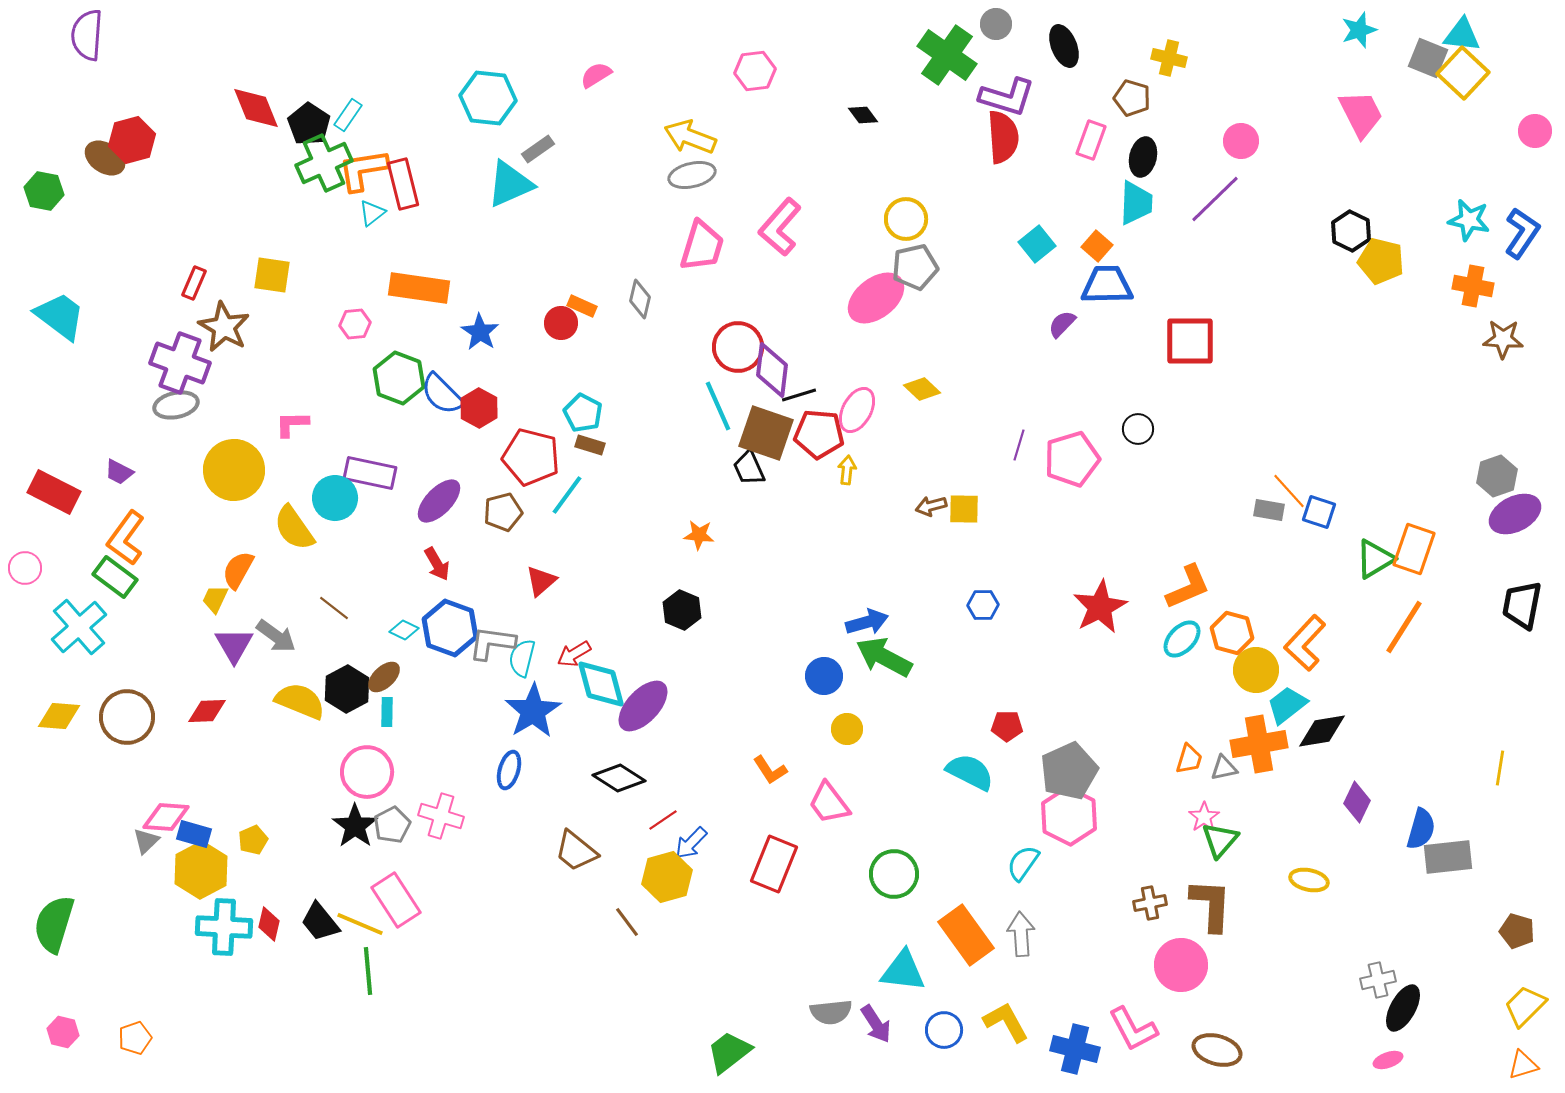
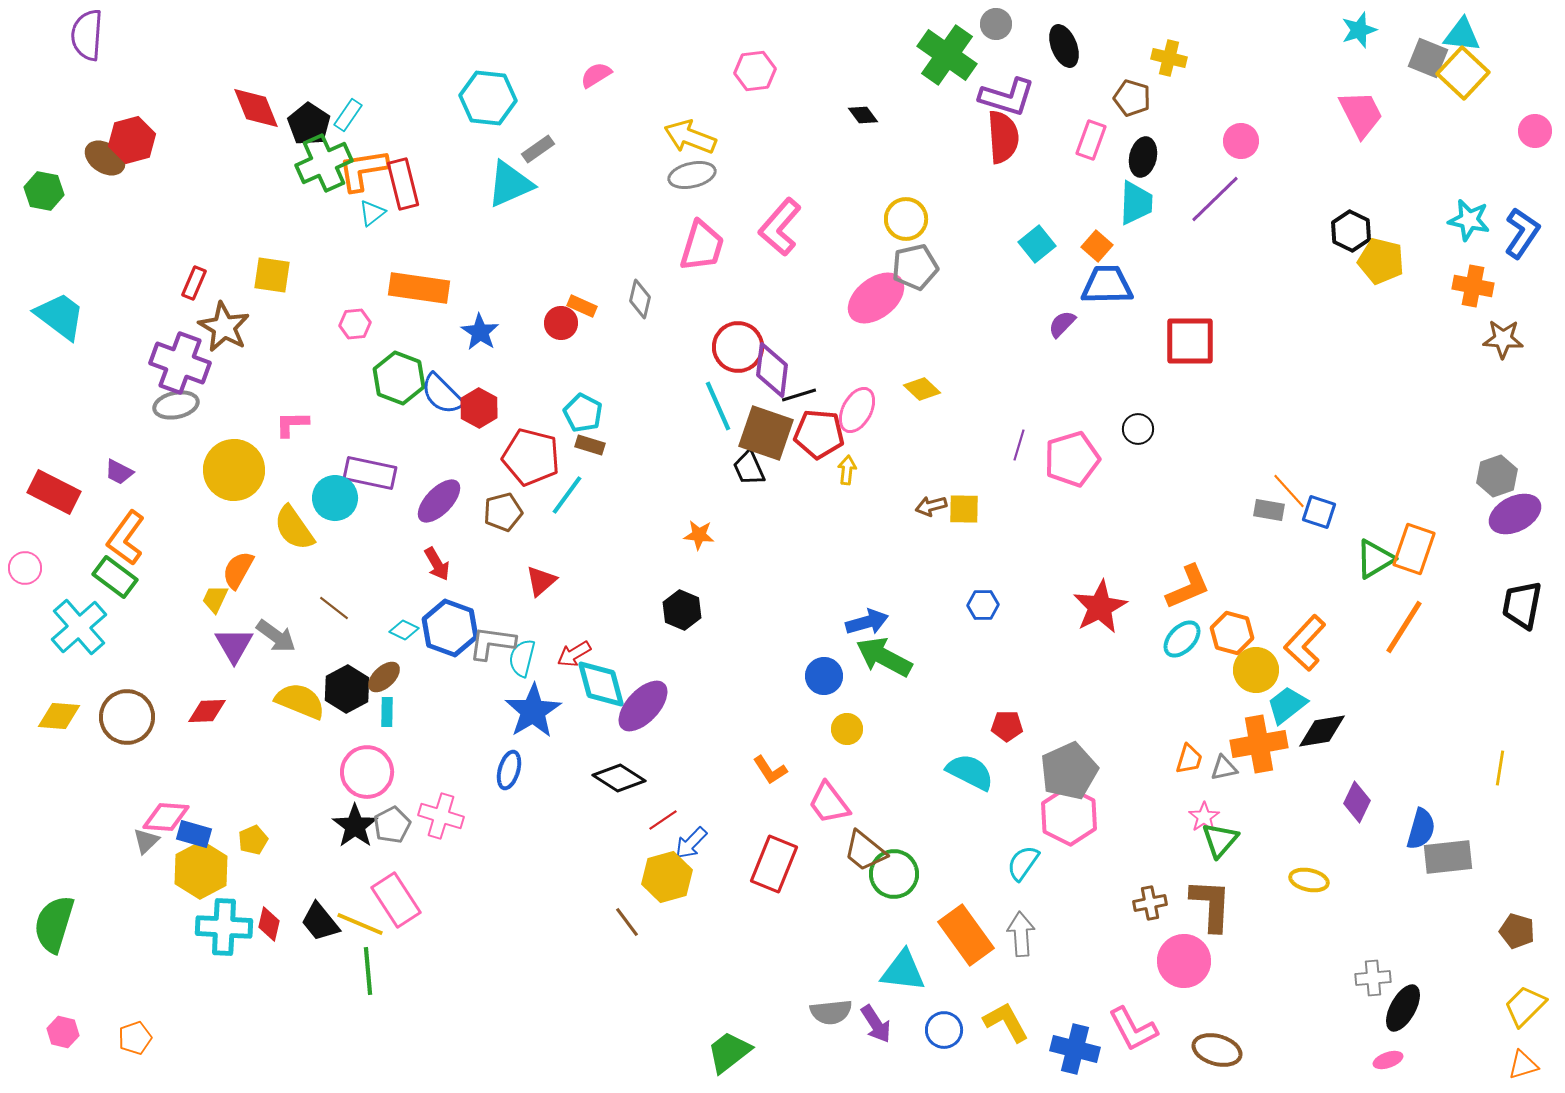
brown trapezoid at (576, 851): moved 289 px right
pink circle at (1181, 965): moved 3 px right, 4 px up
gray cross at (1378, 980): moved 5 px left, 2 px up; rotated 8 degrees clockwise
